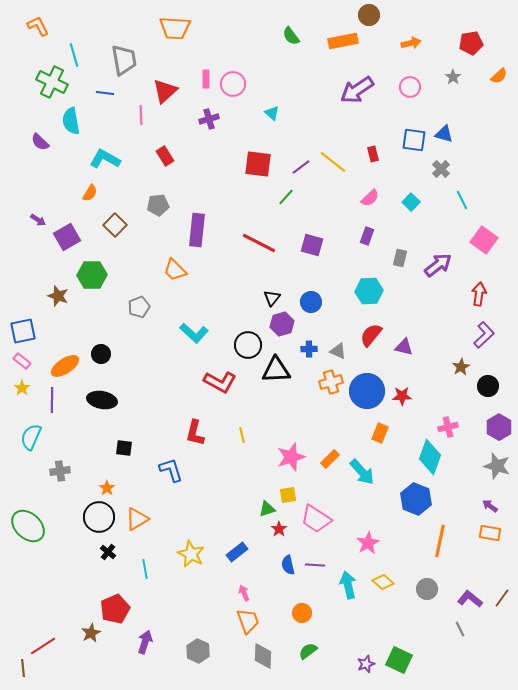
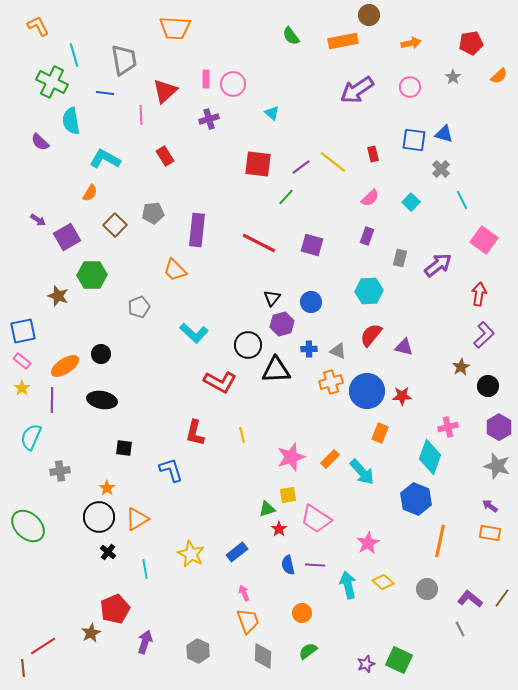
gray pentagon at (158, 205): moved 5 px left, 8 px down
